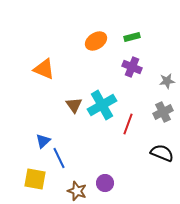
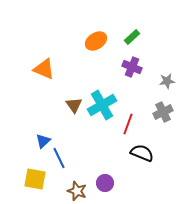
green rectangle: rotated 28 degrees counterclockwise
black semicircle: moved 20 px left
